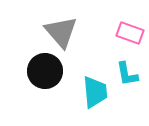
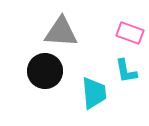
gray triangle: rotated 45 degrees counterclockwise
cyan L-shape: moved 1 px left, 3 px up
cyan trapezoid: moved 1 px left, 1 px down
